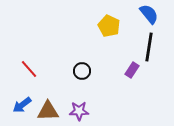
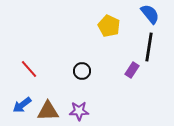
blue semicircle: moved 1 px right
